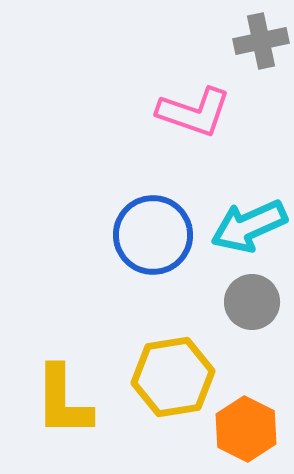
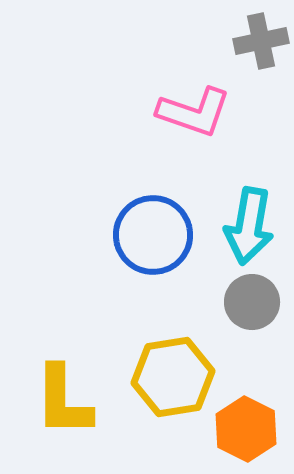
cyan arrow: rotated 56 degrees counterclockwise
